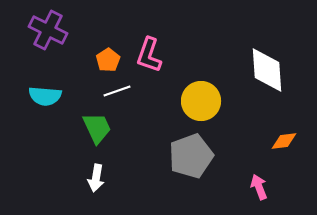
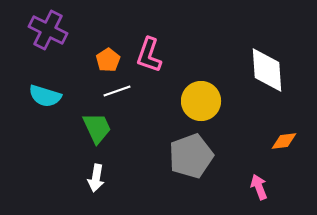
cyan semicircle: rotated 12 degrees clockwise
